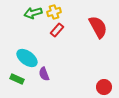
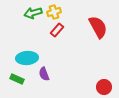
cyan ellipse: rotated 40 degrees counterclockwise
